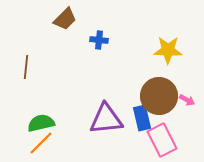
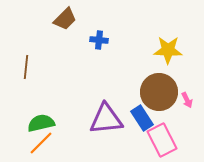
brown circle: moved 4 px up
pink arrow: rotated 35 degrees clockwise
blue rectangle: rotated 20 degrees counterclockwise
